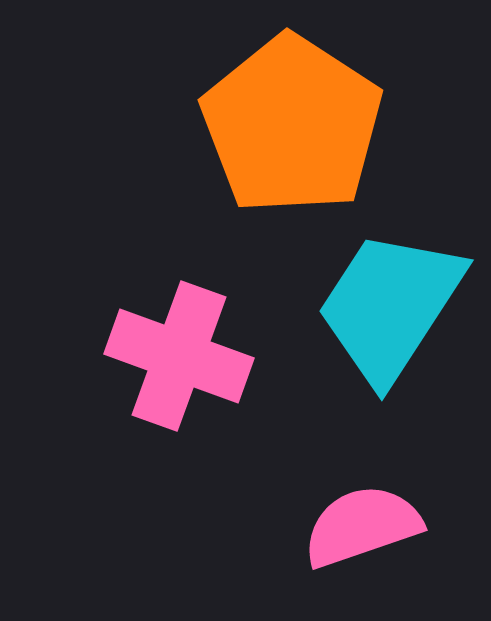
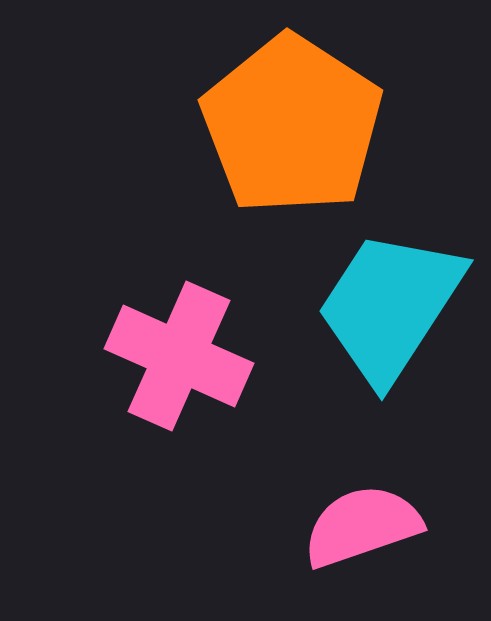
pink cross: rotated 4 degrees clockwise
